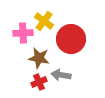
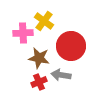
red circle: moved 7 px down
